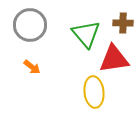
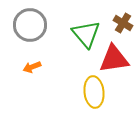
brown cross: rotated 30 degrees clockwise
orange arrow: rotated 120 degrees clockwise
